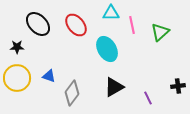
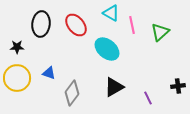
cyan triangle: rotated 30 degrees clockwise
black ellipse: moved 3 px right; rotated 50 degrees clockwise
cyan ellipse: rotated 20 degrees counterclockwise
blue triangle: moved 3 px up
